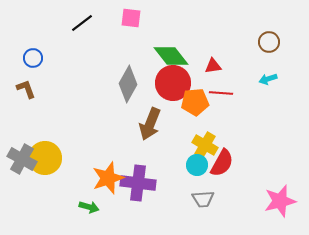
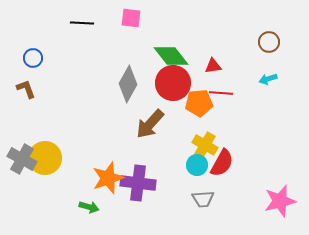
black line: rotated 40 degrees clockwise
orange pentagon: moved 4 px right, 1 px down
brown arrow: rotated 20 degrees clockwise
